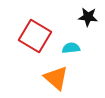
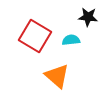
cyan semicircle: moved 8 px up
orange triangle: moved 1 px right, 2 px up
